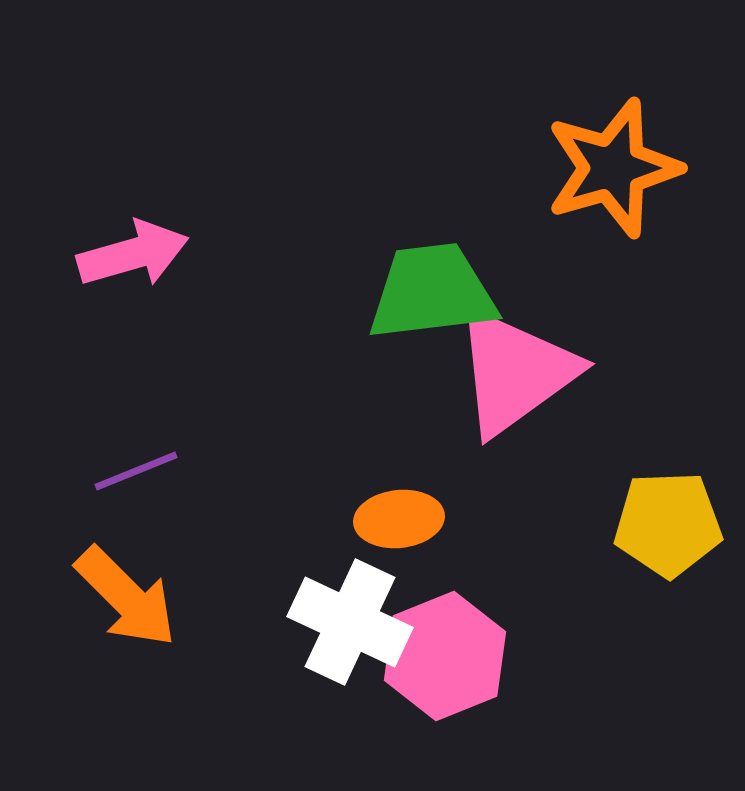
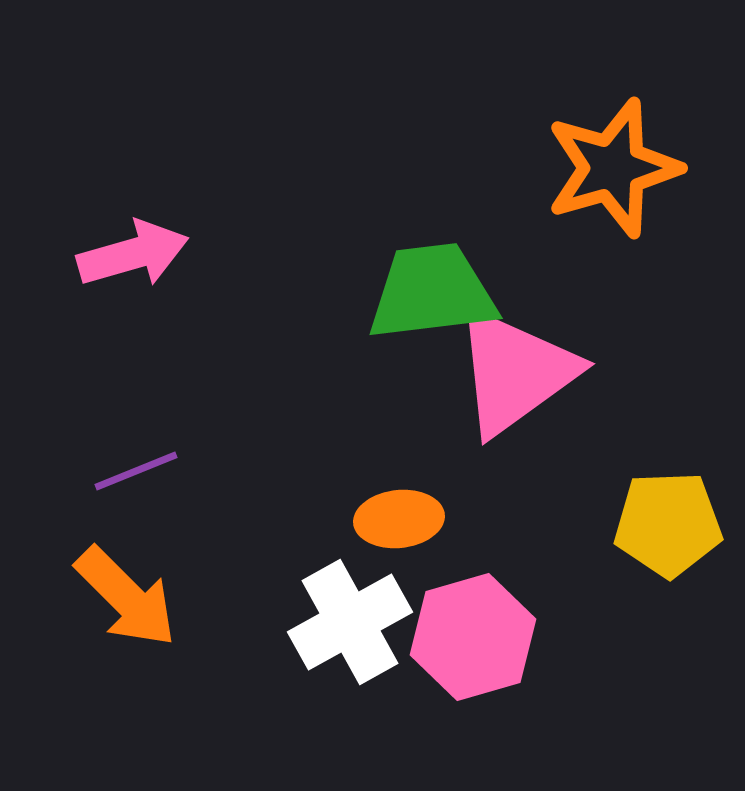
white cross: rotated 36 degrees clockwise
pink hexagon: moved 28 px right, 19 px up; rotated 6 degrees clockwise
